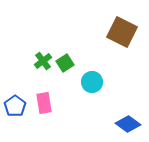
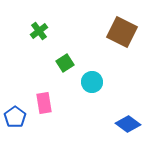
green cross: moved 4 px left, 30 px up
blue pentagon: moved 11 px down
